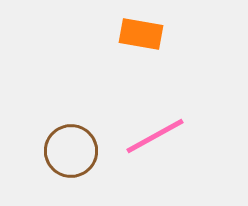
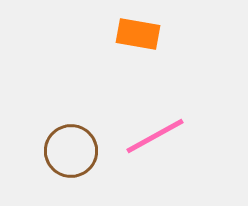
orange rectangle: moved 3 px left
